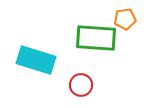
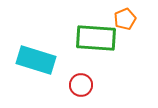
orange pentagon: rotated 15 degrees counterclockwise
